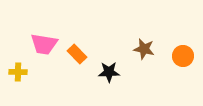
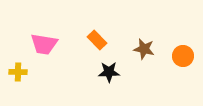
orange rectangle: moved 20 px right, 14 px up
